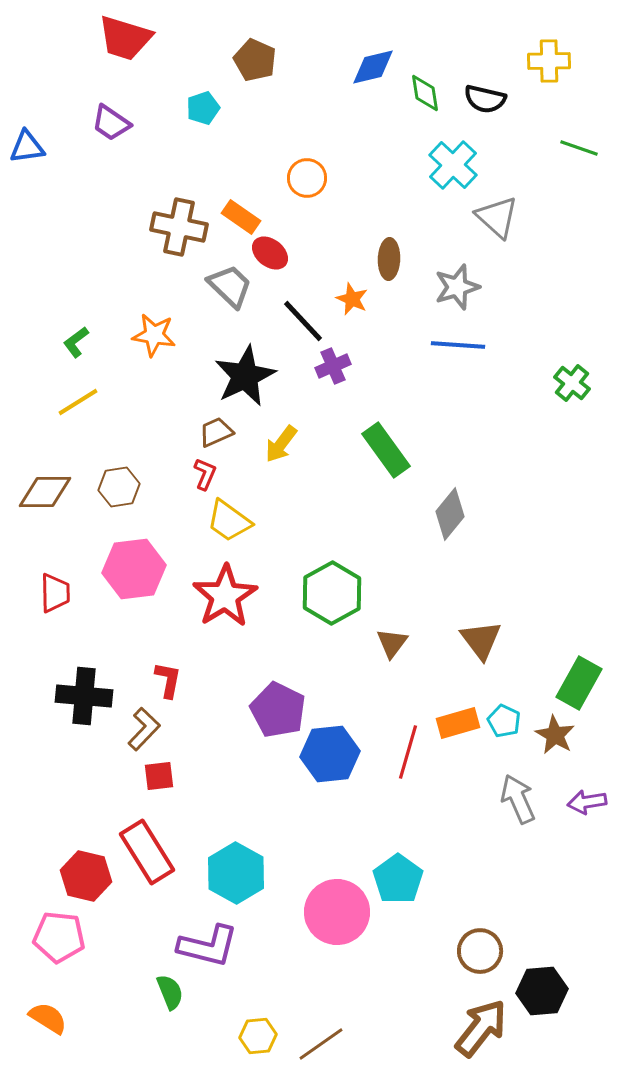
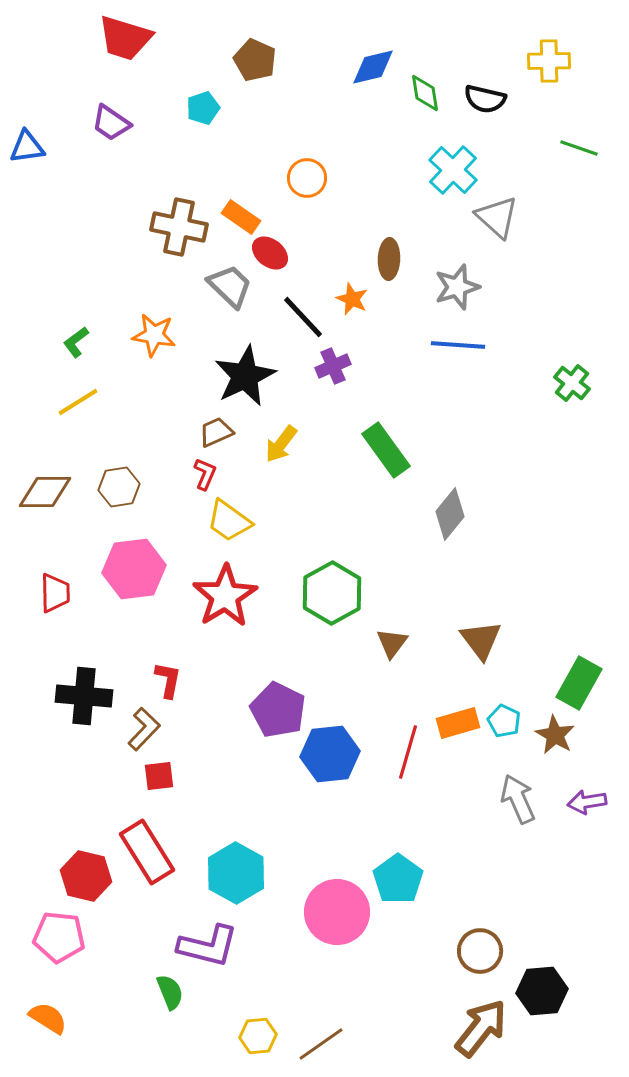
cyan cross at (453, 165): moved 5 px down
black line at (303, 321): moved 4 px up
